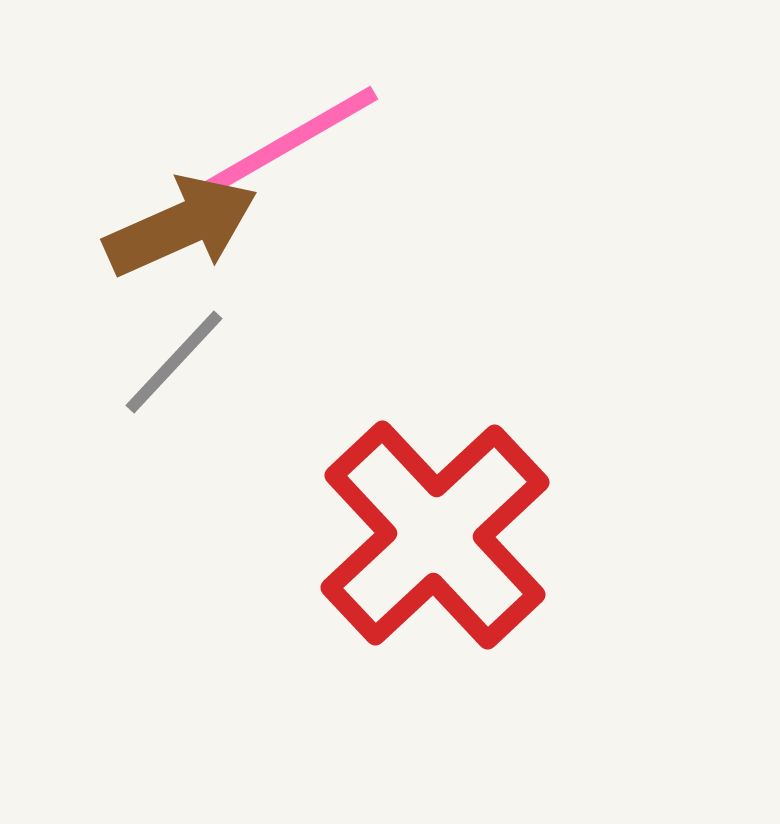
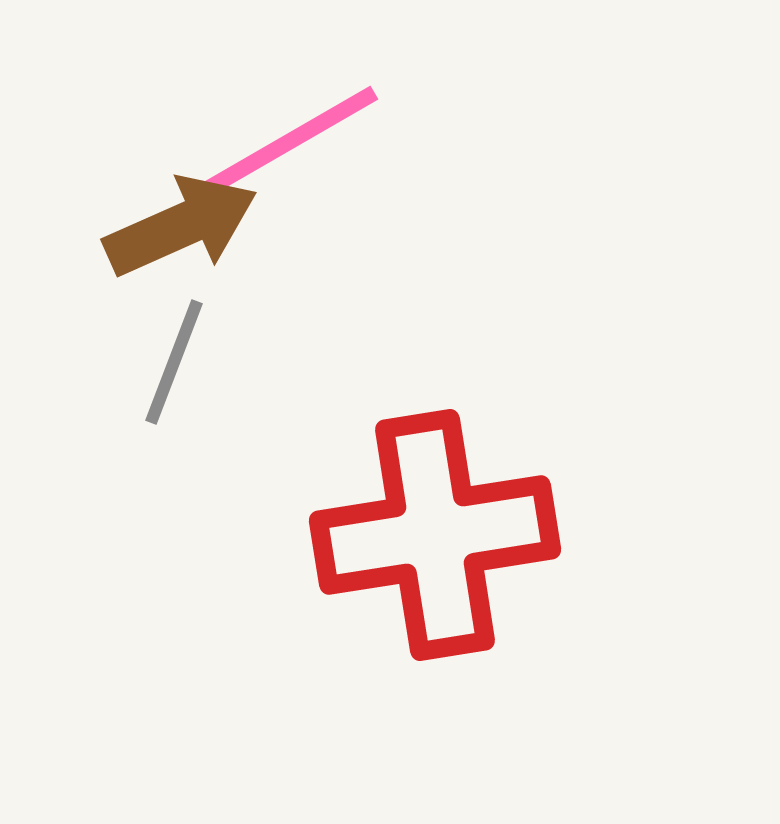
gray line: rotated 22 degrees counterclockwise
red cross: rotated 34 degrees clockwise
